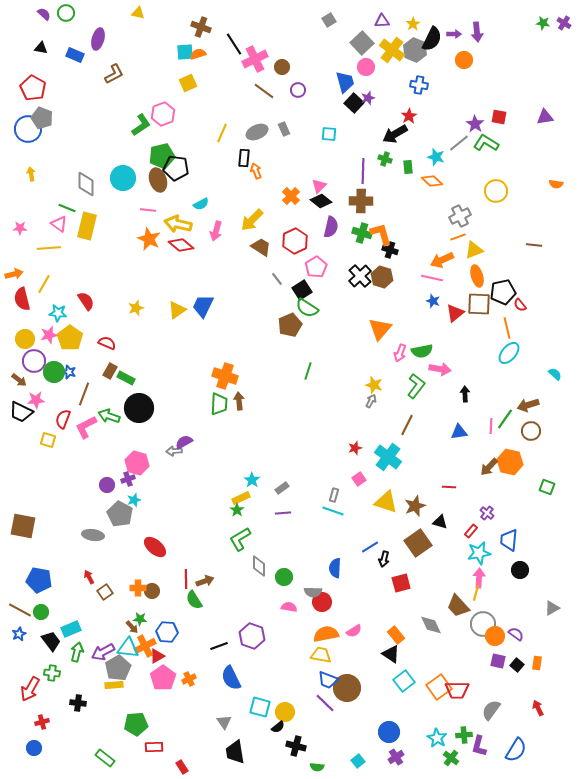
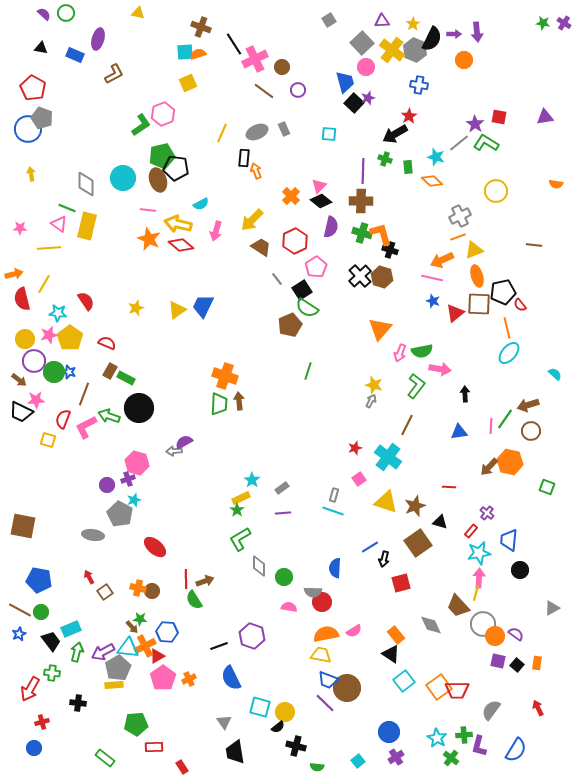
orange cross at (138, 588): rotated 14 degrees clockwise
